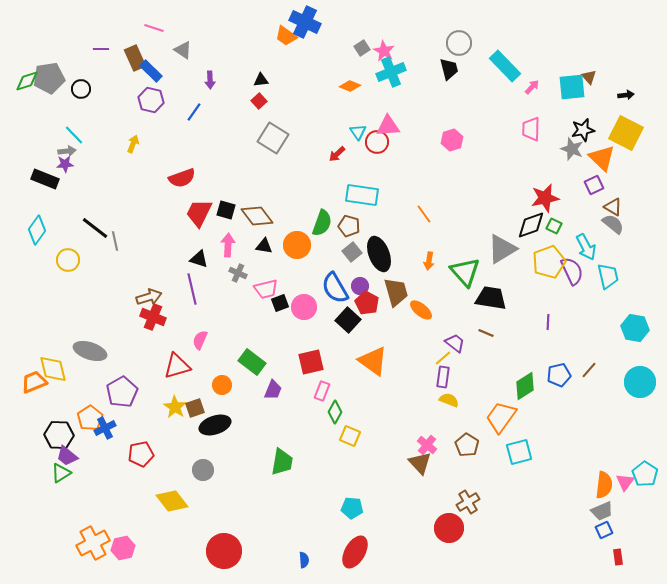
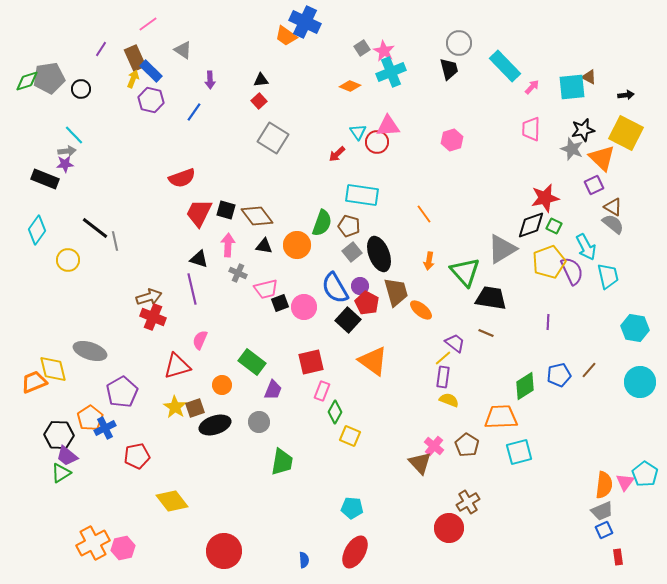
pink line at (154, 28): moved 6 px left, 4 px up; rotated 54 degrees counterclockwise
purple line at (101, 49): rotated 56 degrees counterclockwise
brown triangle at (589, 77): rotated 21 degrees counterclockwise
yellow arrow at (133, 144): moved 65 px up
orange trapezoid at (501, 417): rotated 52 degrees clockwise
pink cross at (427, 445): moved 7 px right, 1 px down
red pentagon at (141, 454): moved 4 px left, 2 px down
gray circle at (203, 470): moved 56 px right, 48 px up
